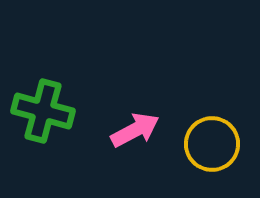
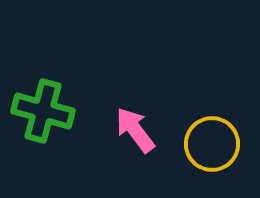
pink arrow: rotated 99 degrees counterclockwise
